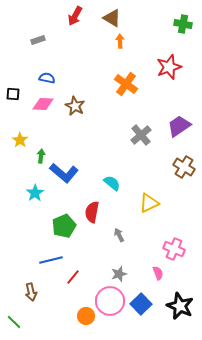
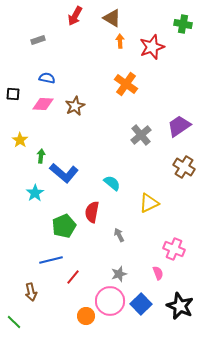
red star: moved 17 px left, 20 px up
brown star: rotated 18 degrees clockwise
